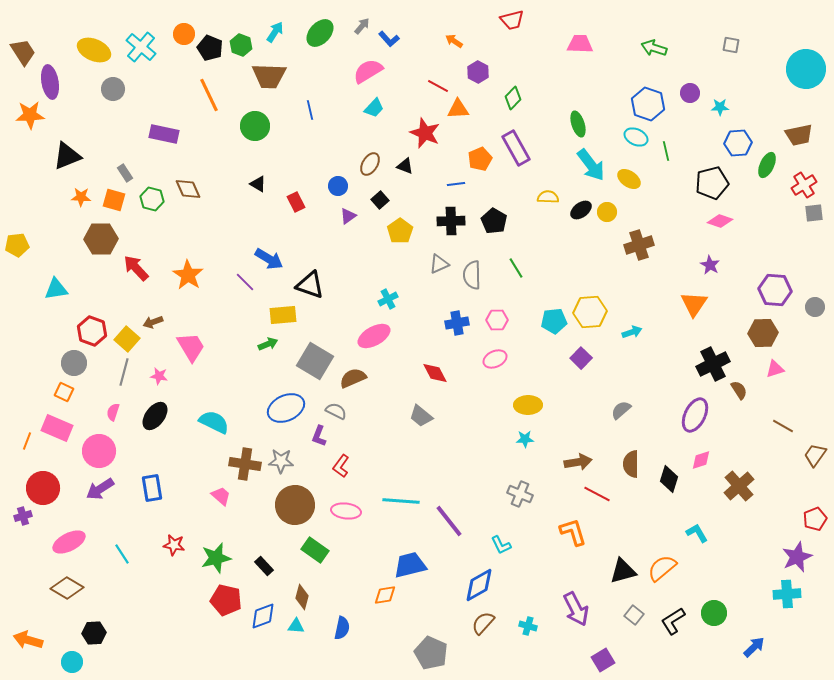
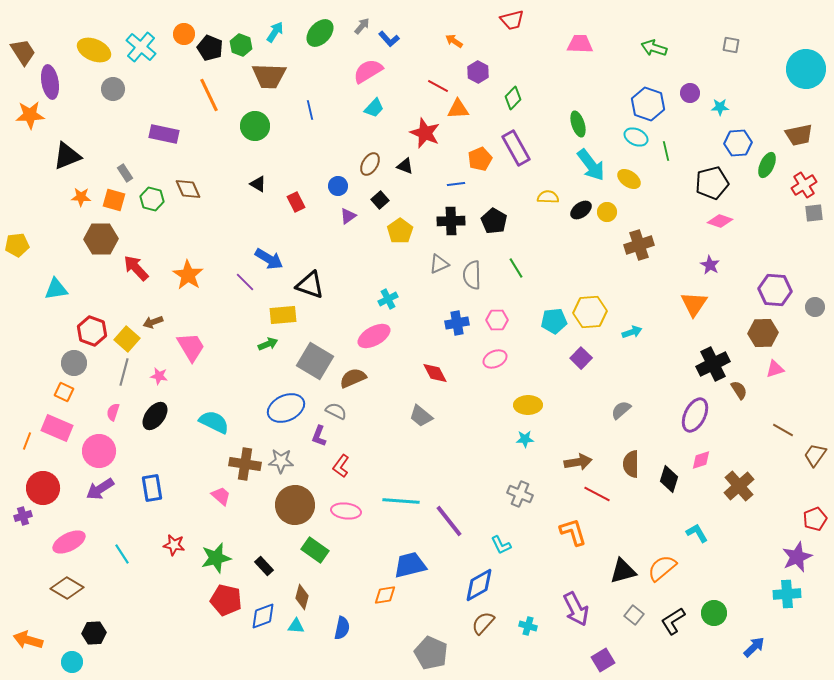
brown line at (783, 426): moved 4 px down
